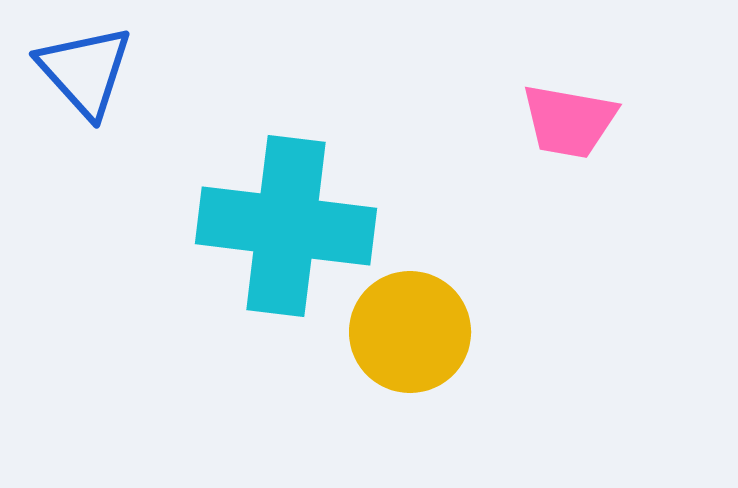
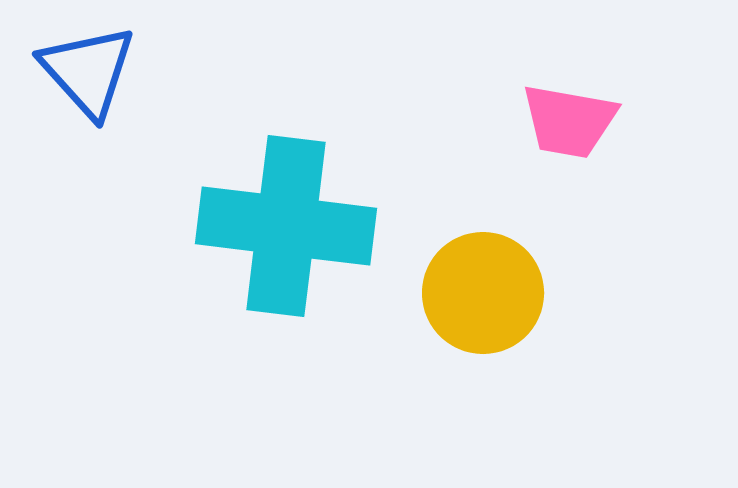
blue triangle: moved 3 px right
yellow circle: moved 73 px right, 39 px up
